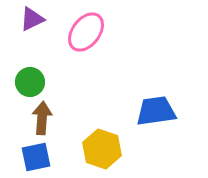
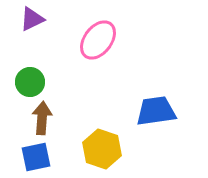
pink ellipse: moved 12 px right, 8 px down
